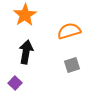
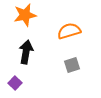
orange star: rotated 20 degrees clockwise
